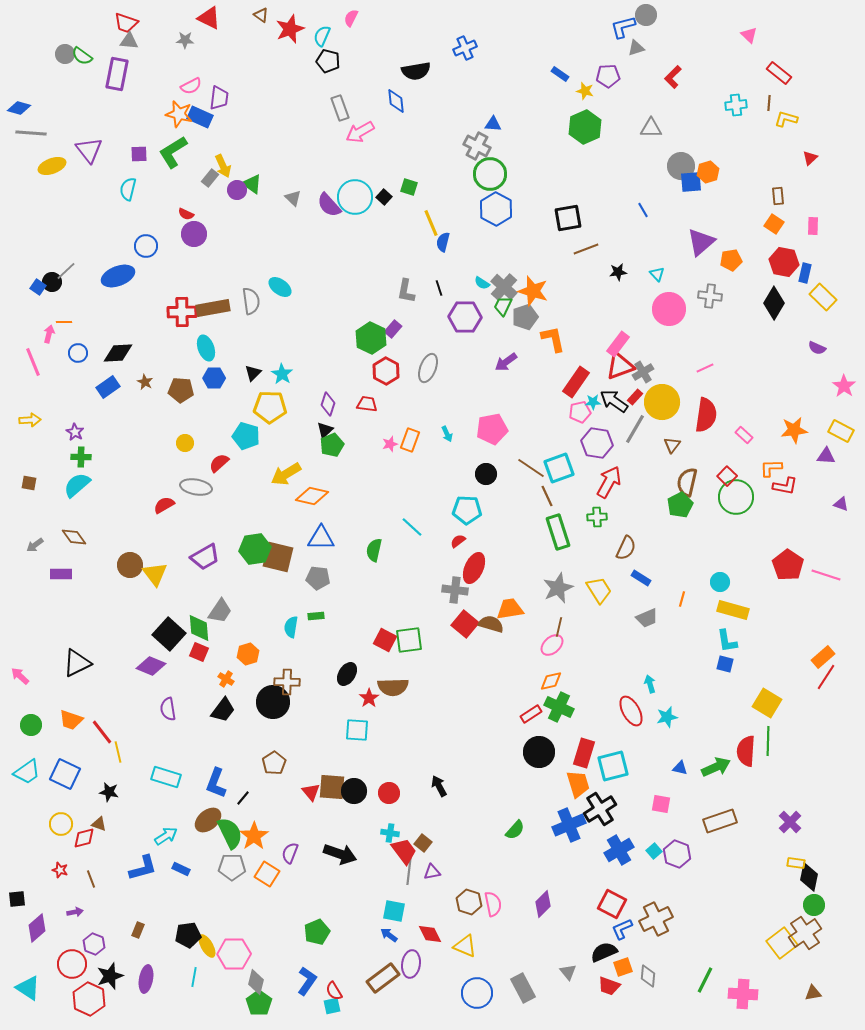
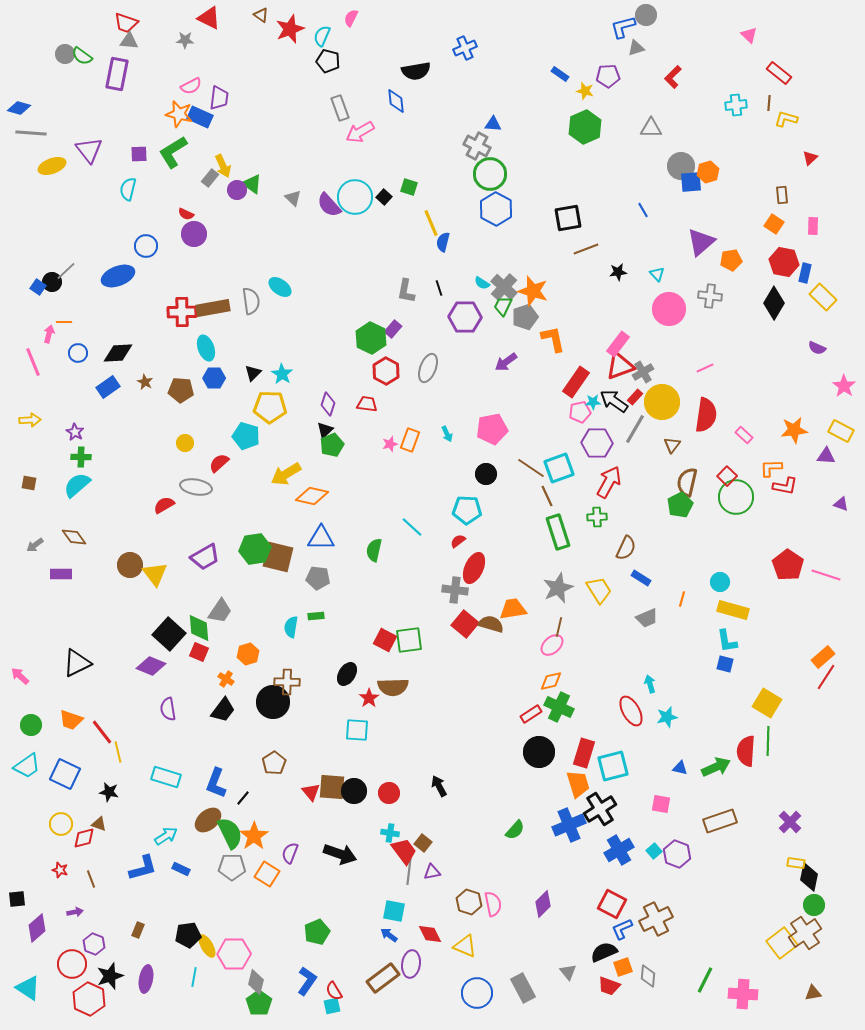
brown rectangle at (778, 196): moved 4 px right, 1 px up
purple hexagon at (597, 443): rotated 8 degrees counterclockwise
orange trapezoid at (510, 609): moved 3 px right
cyan trapezoid at (27, 772): moved 6 px up
